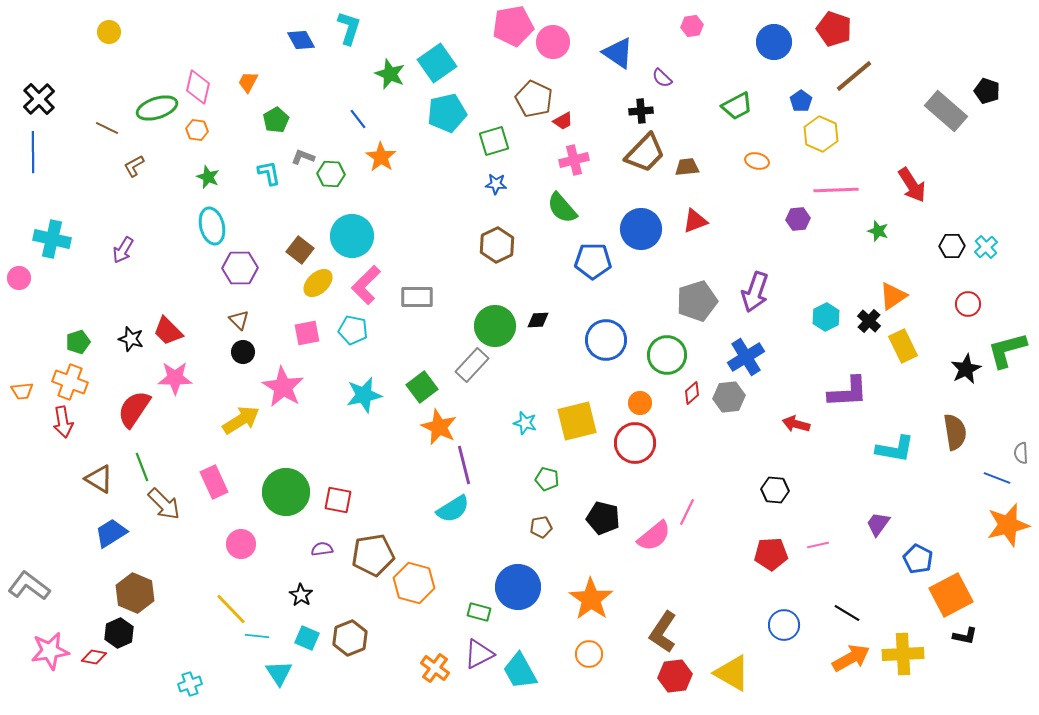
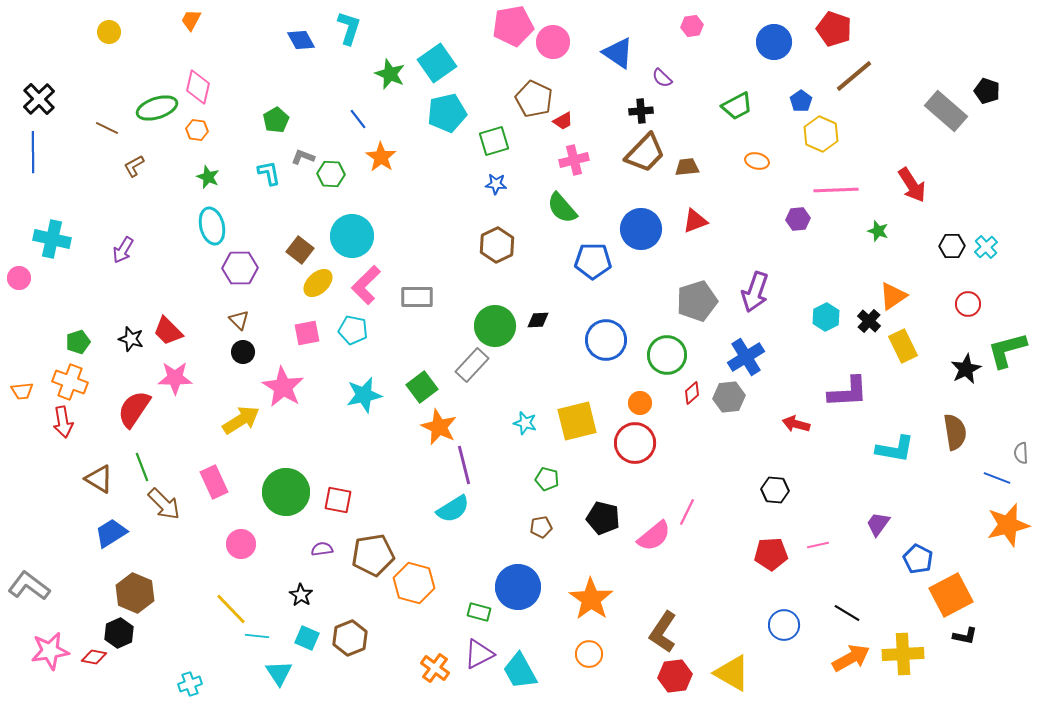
orange trapezoid at (248, 82): moved 57 px left, 62 px up
